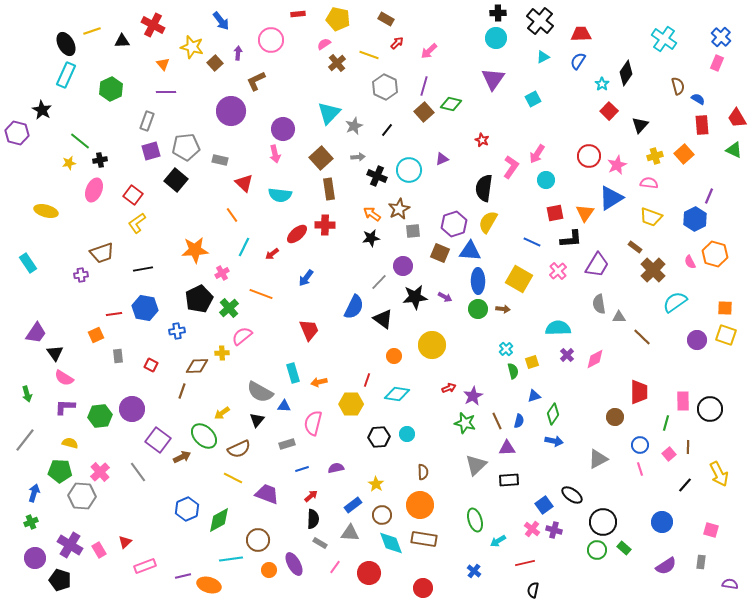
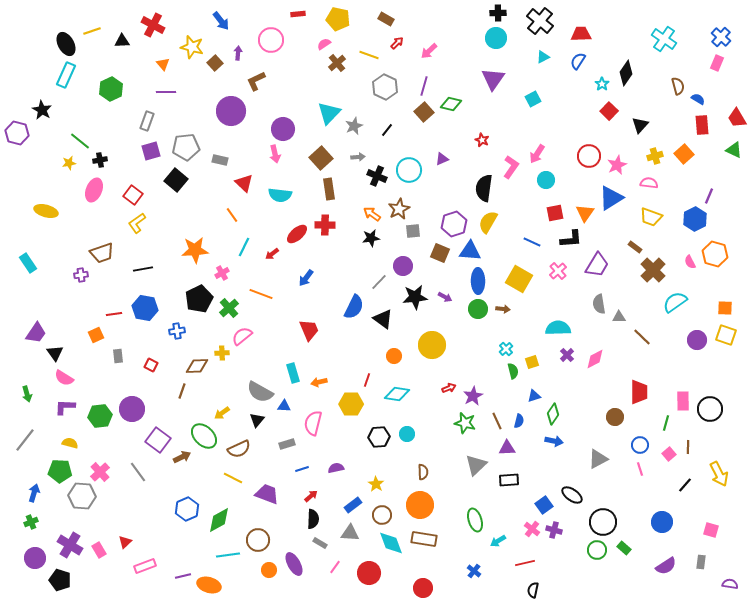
cyan line at (231, 559): moved 3 px left, 4 px up
